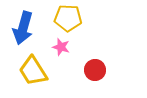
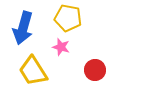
yellow pentagon: rotated 8 degrees clockwise
